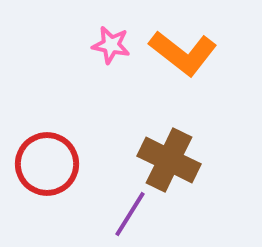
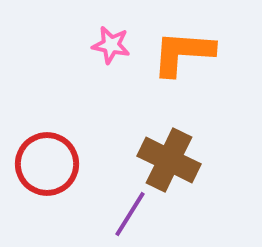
orange L-shape: rotated 146 degrees clockwise
